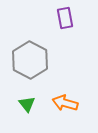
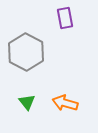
gray hexagon: moved 4 px left, 8 px up
green triangle: moved 2 px up
